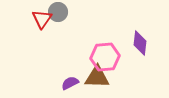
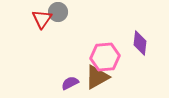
brown triangle: rotated 32 degrees counterclockwise
